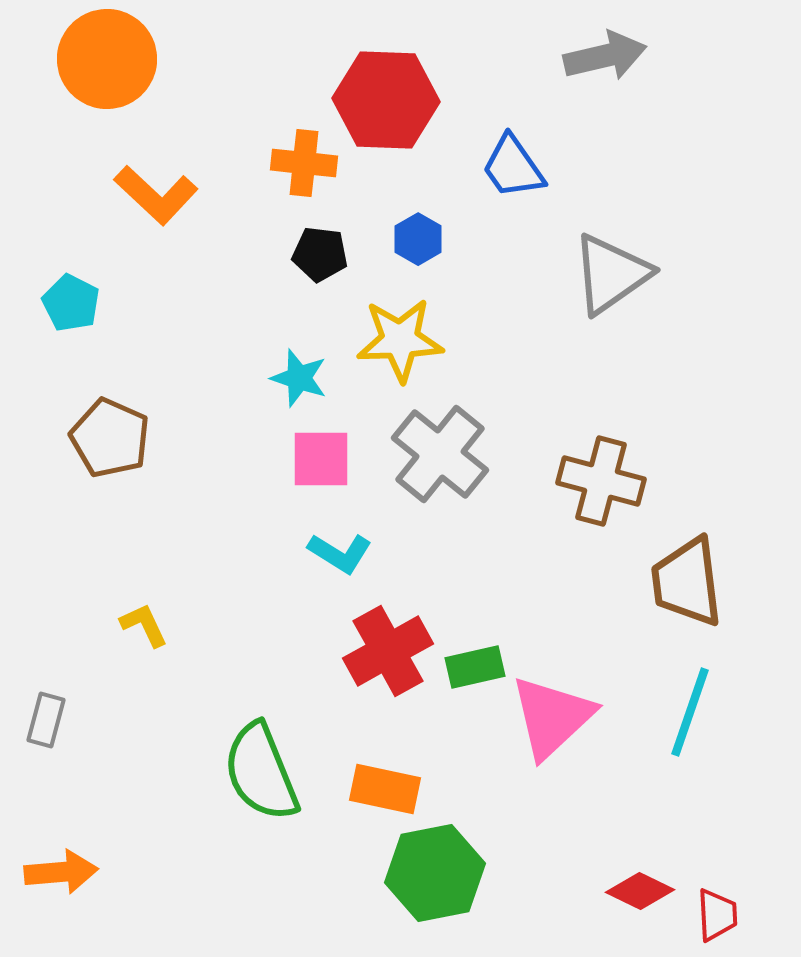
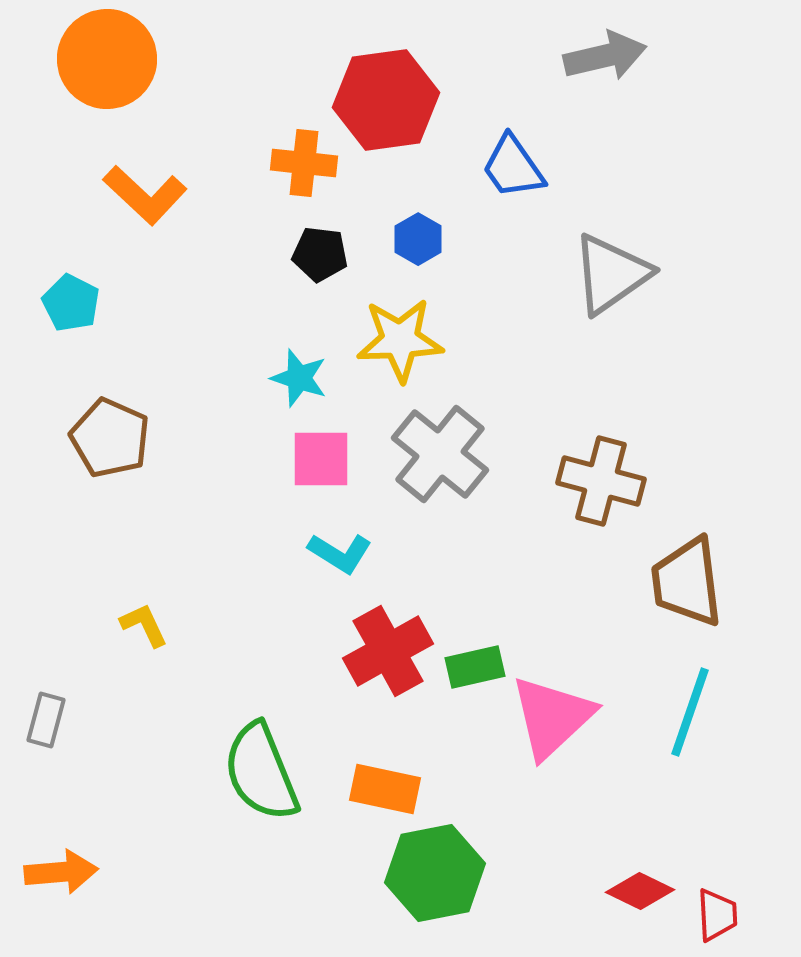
red hexagon: rotated 10 degrees counterclockwise
orange L-shape: moved 11 px left
